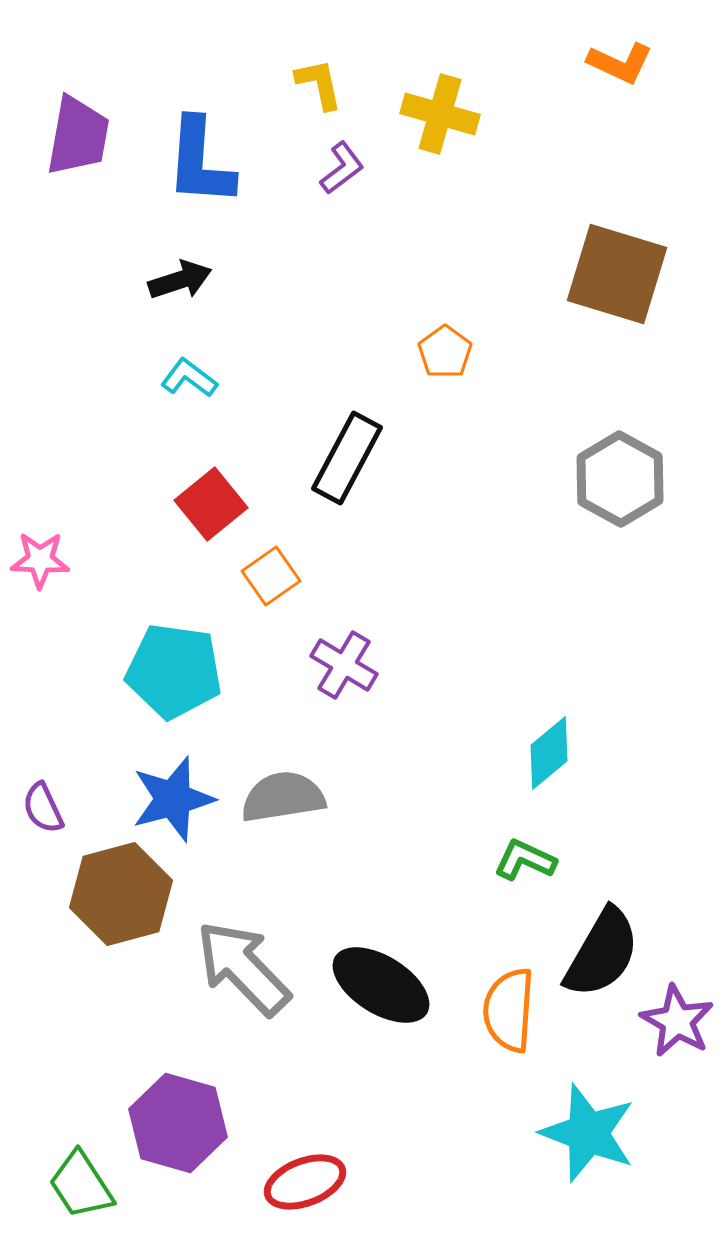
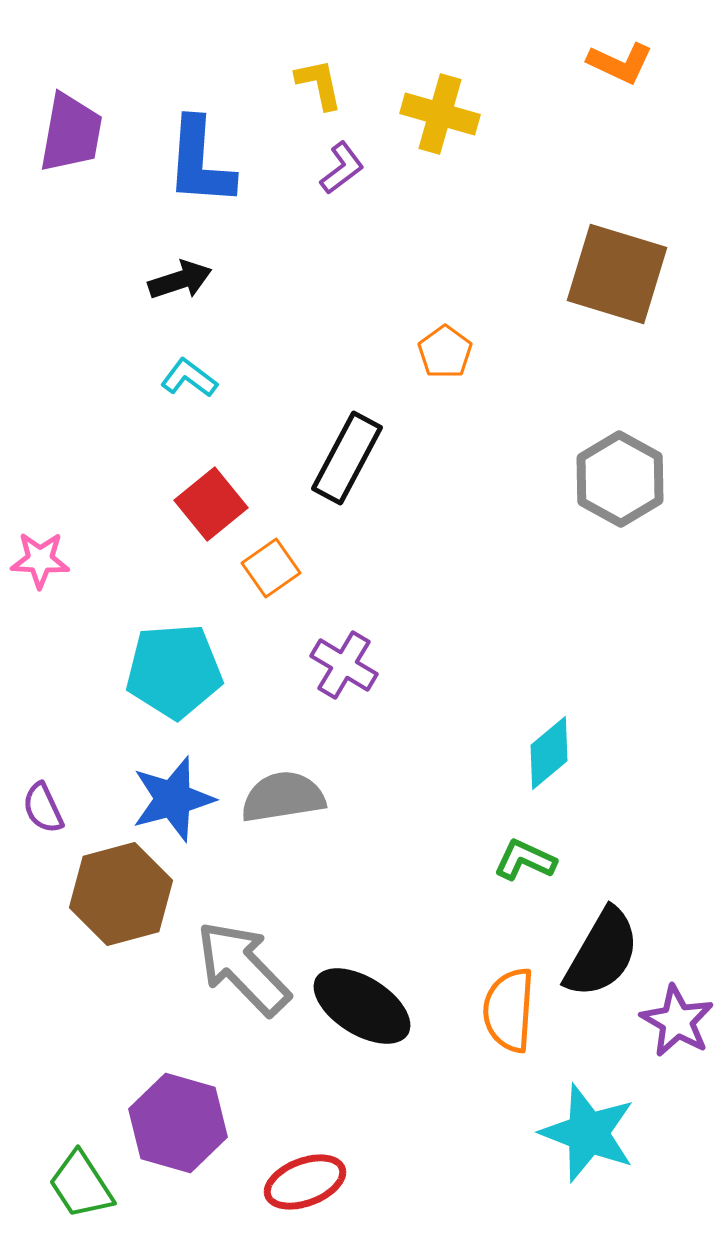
purple trapezoid: moved 7 px left, 3 px up
orange square: moved 8 px up
cyan pentagon: rotated 12 degrees counterclockwise
black ellipse: moved 19 px left, 21 px down
